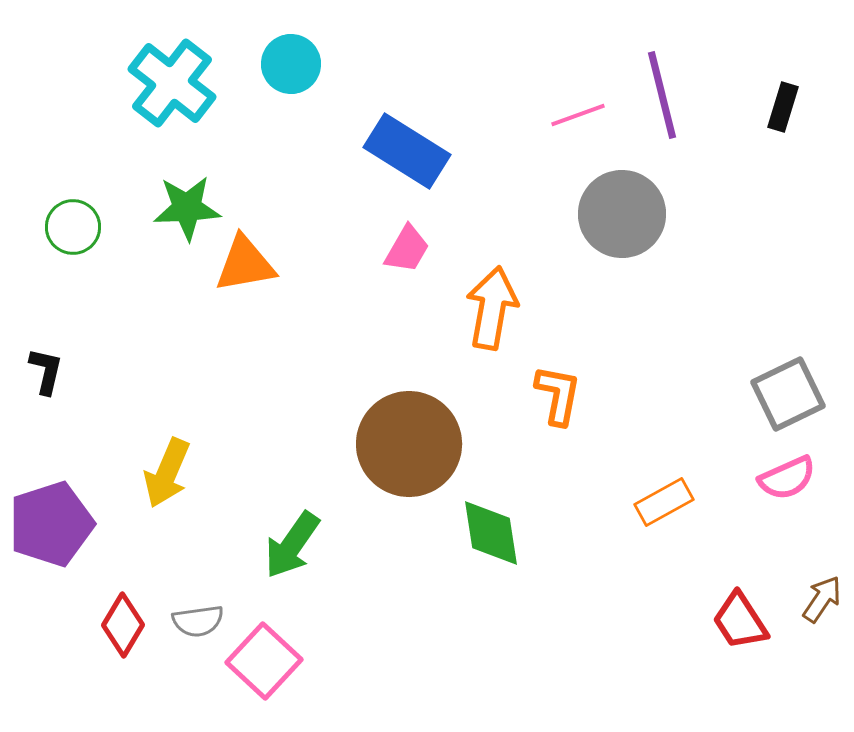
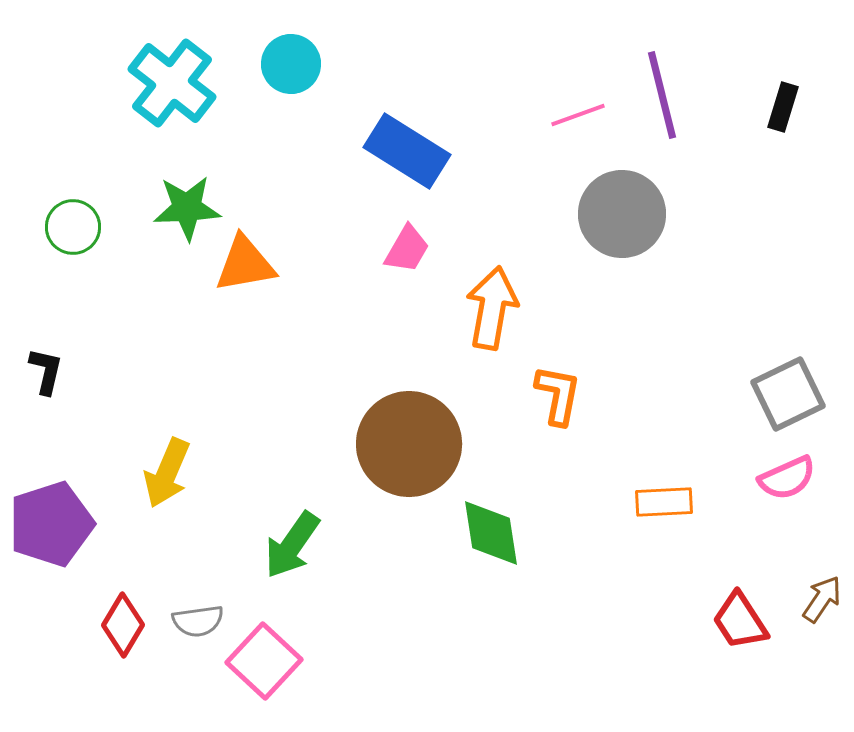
orange rectangle: rotated 26 degrees clockwise
